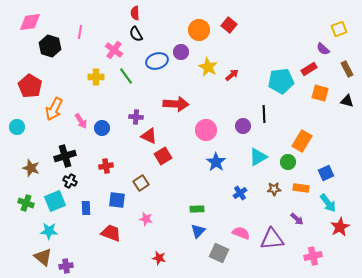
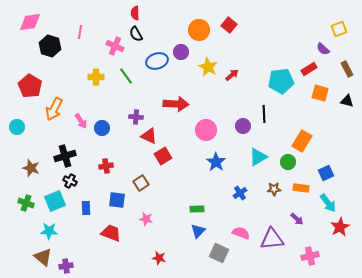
pink cross at (114, 50): moved 1 px right, 4 px up; rotated 12 degrees counterclockwise
pink cross at (313, 256): moved 3 px left
